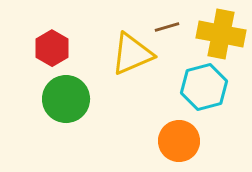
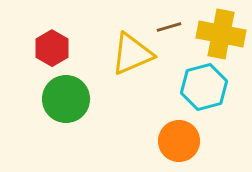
brown line: moved 2 px right
